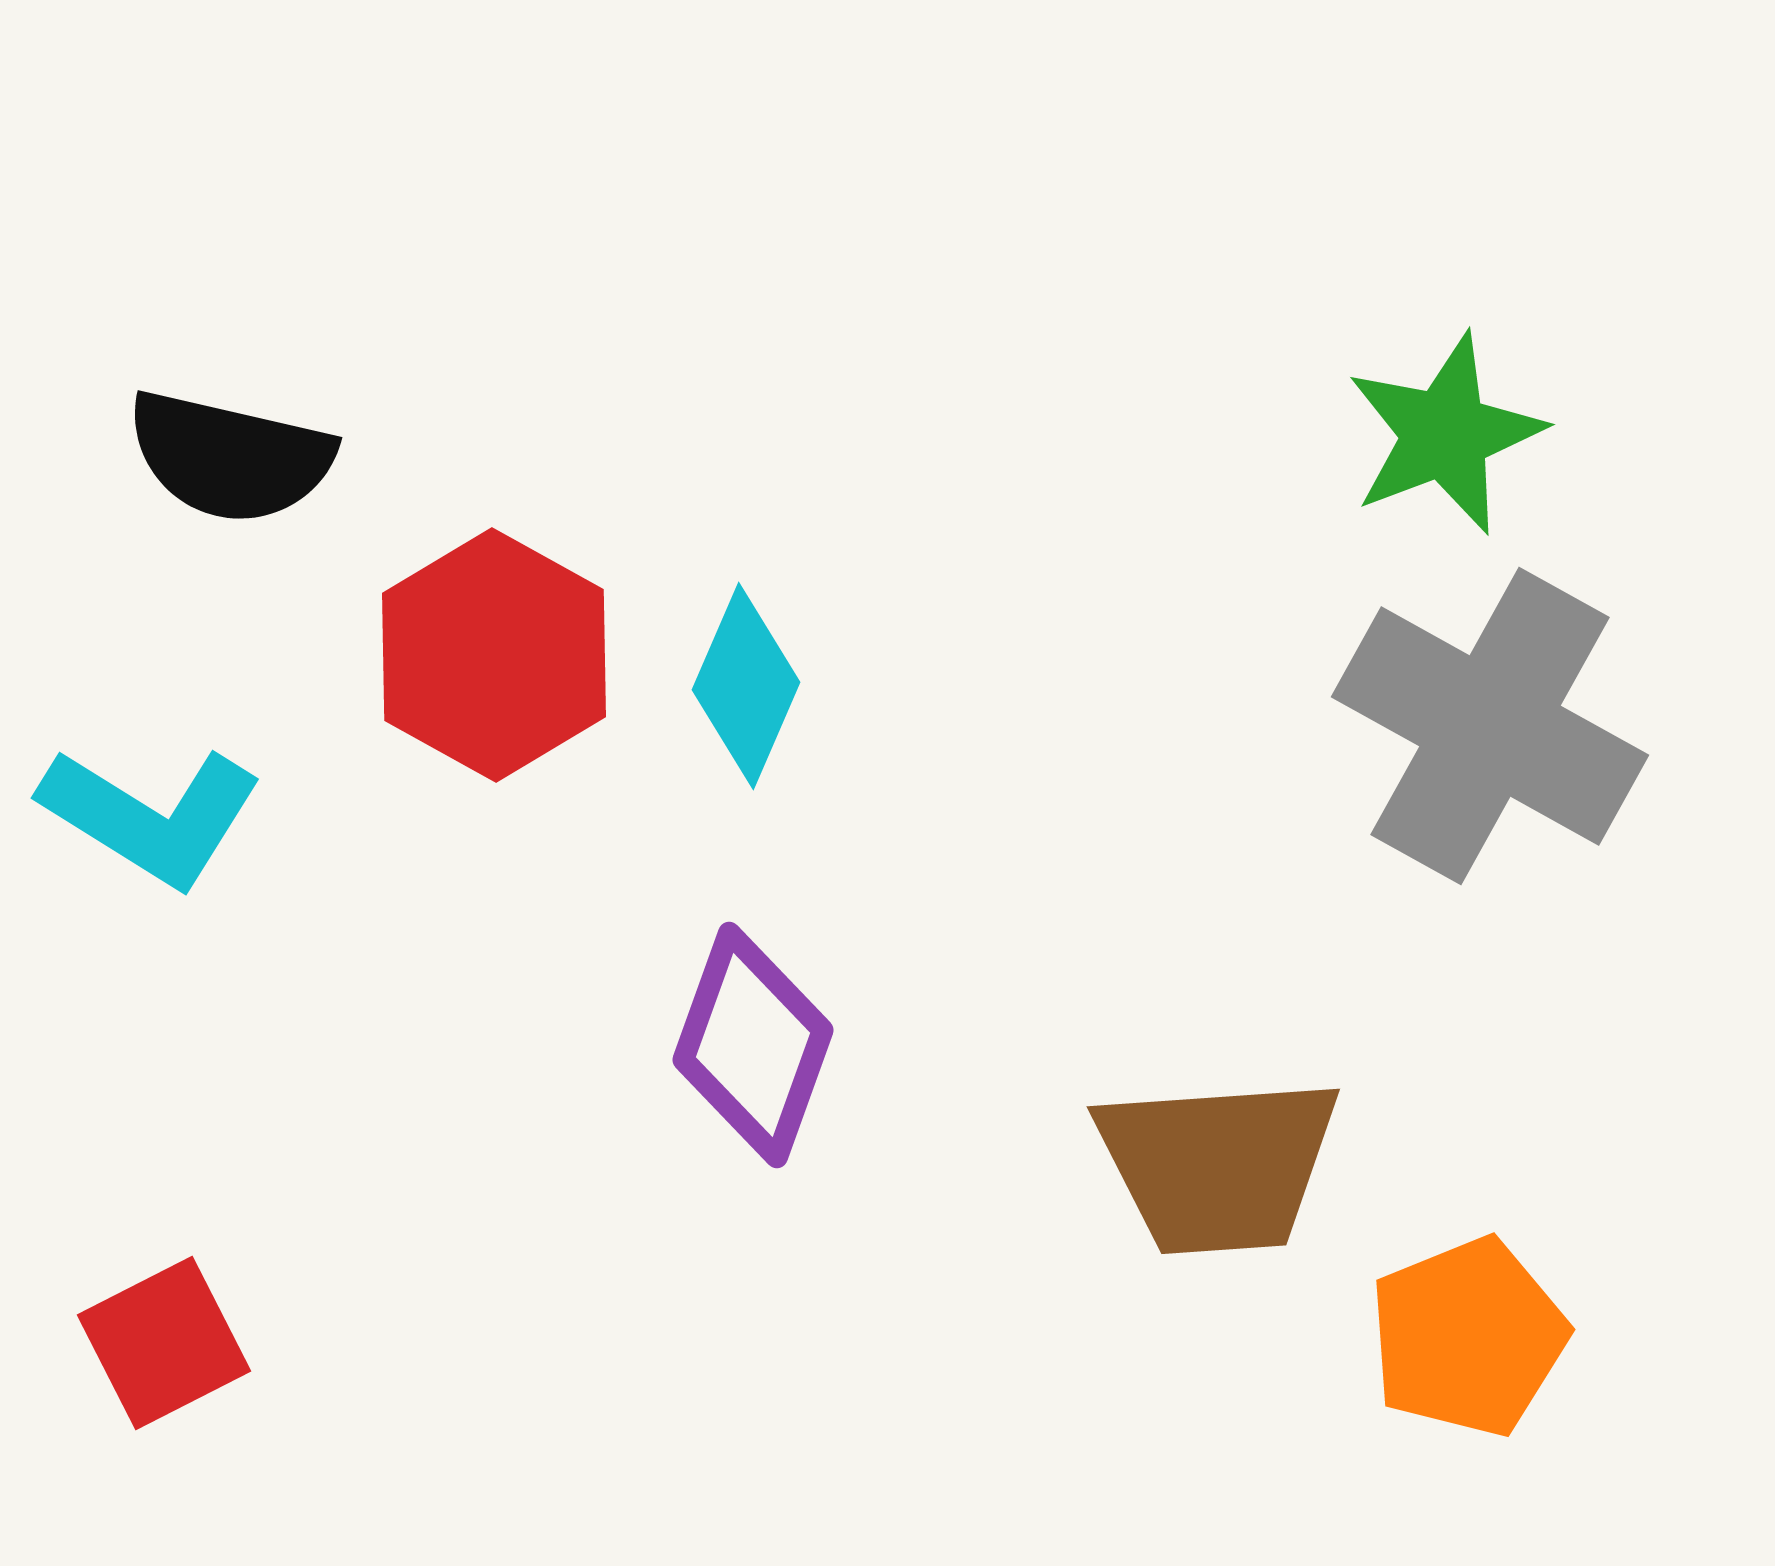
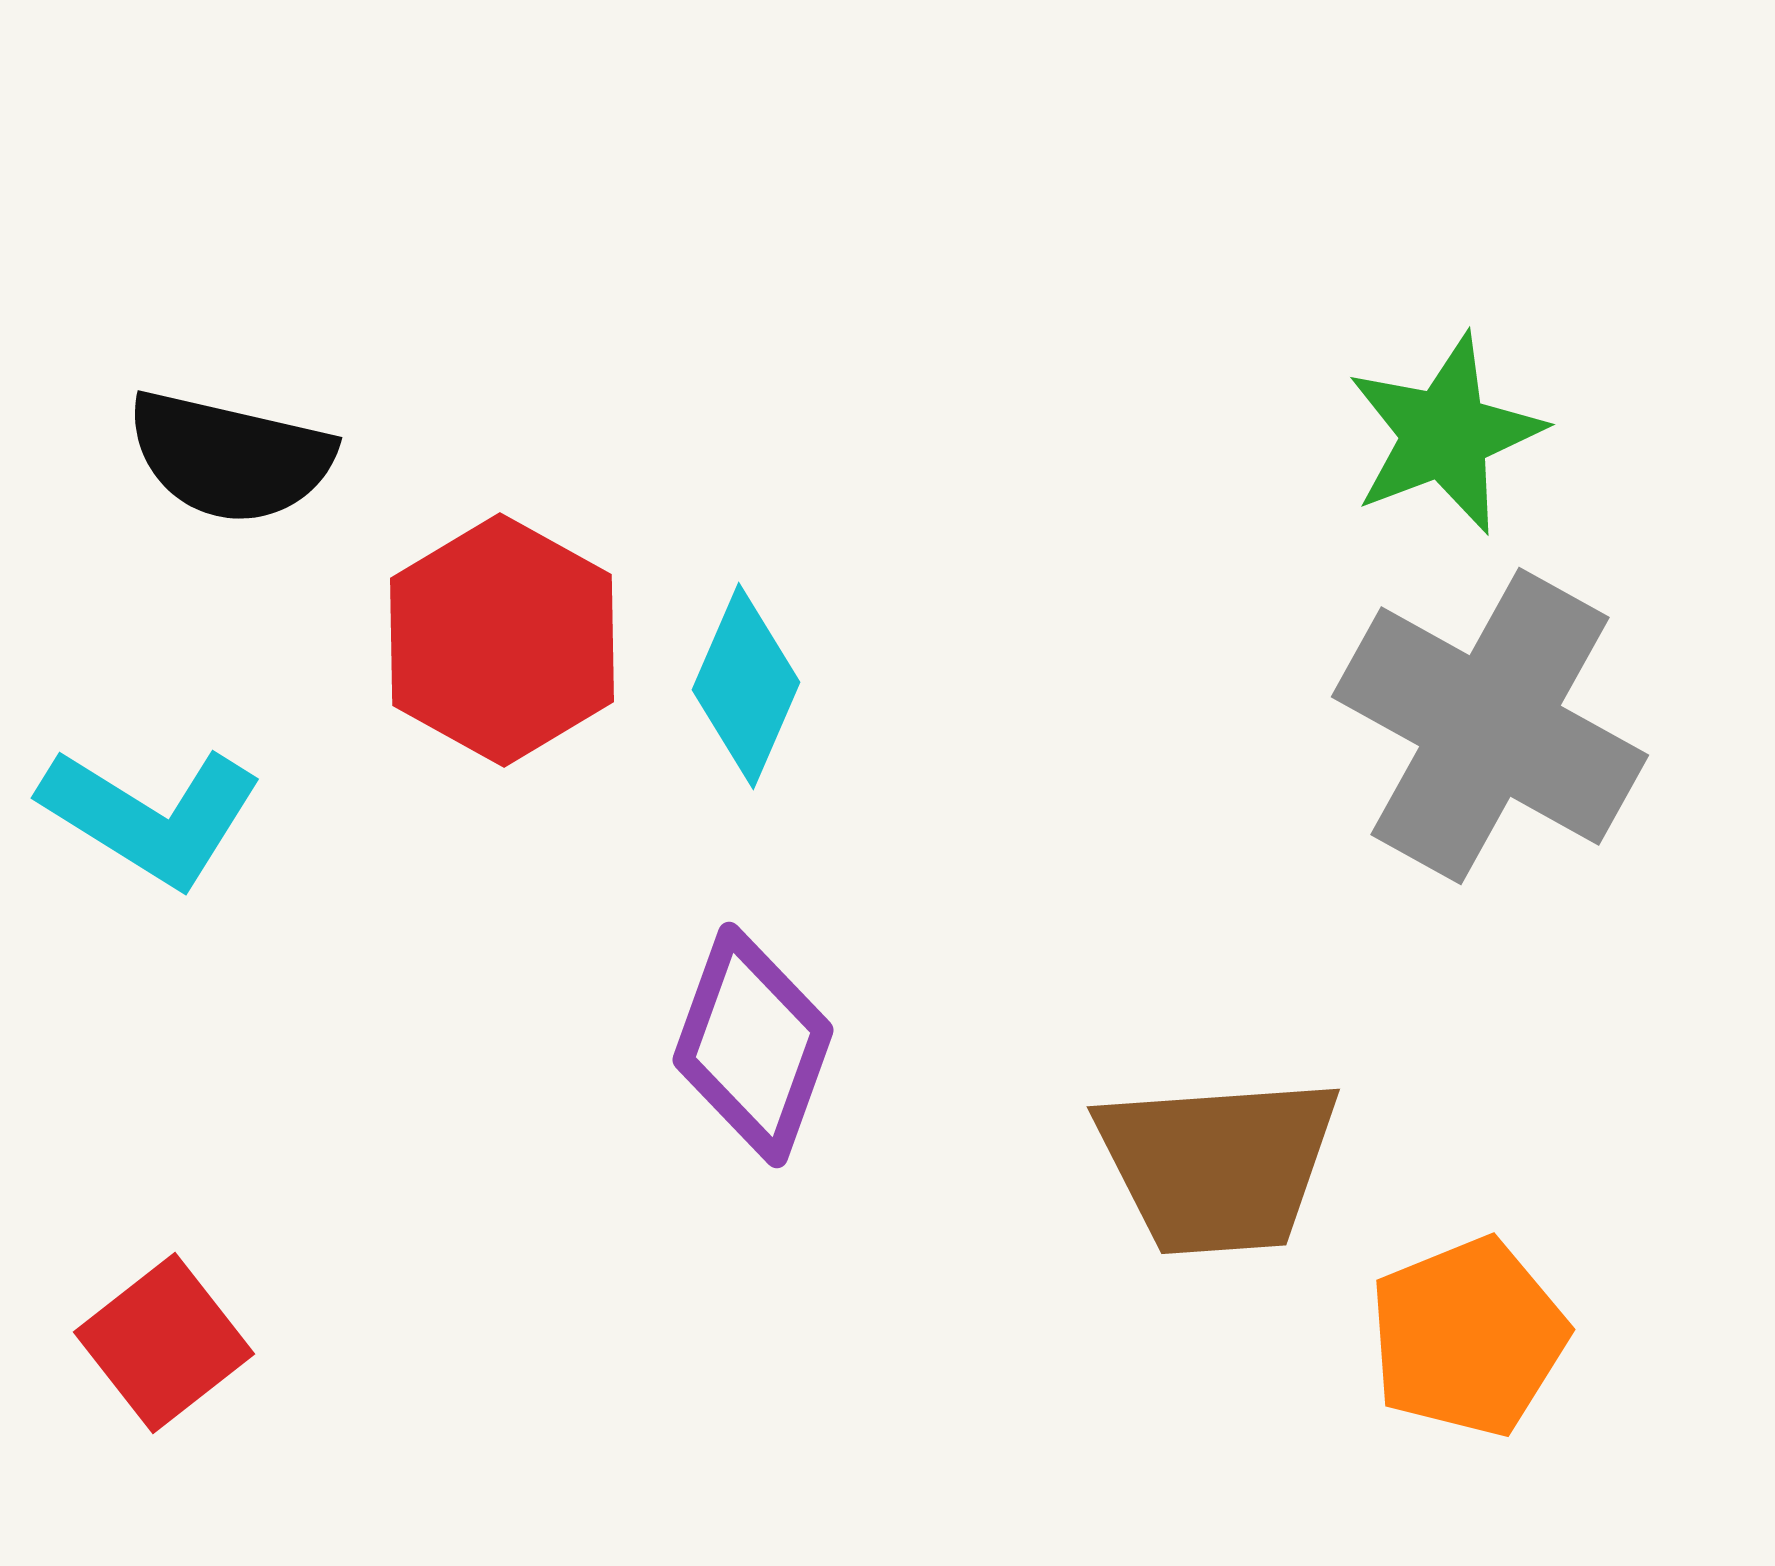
red hexagon: moved 8 px right, 15 px up
red square: rotated 11 degrees counterclockwise
